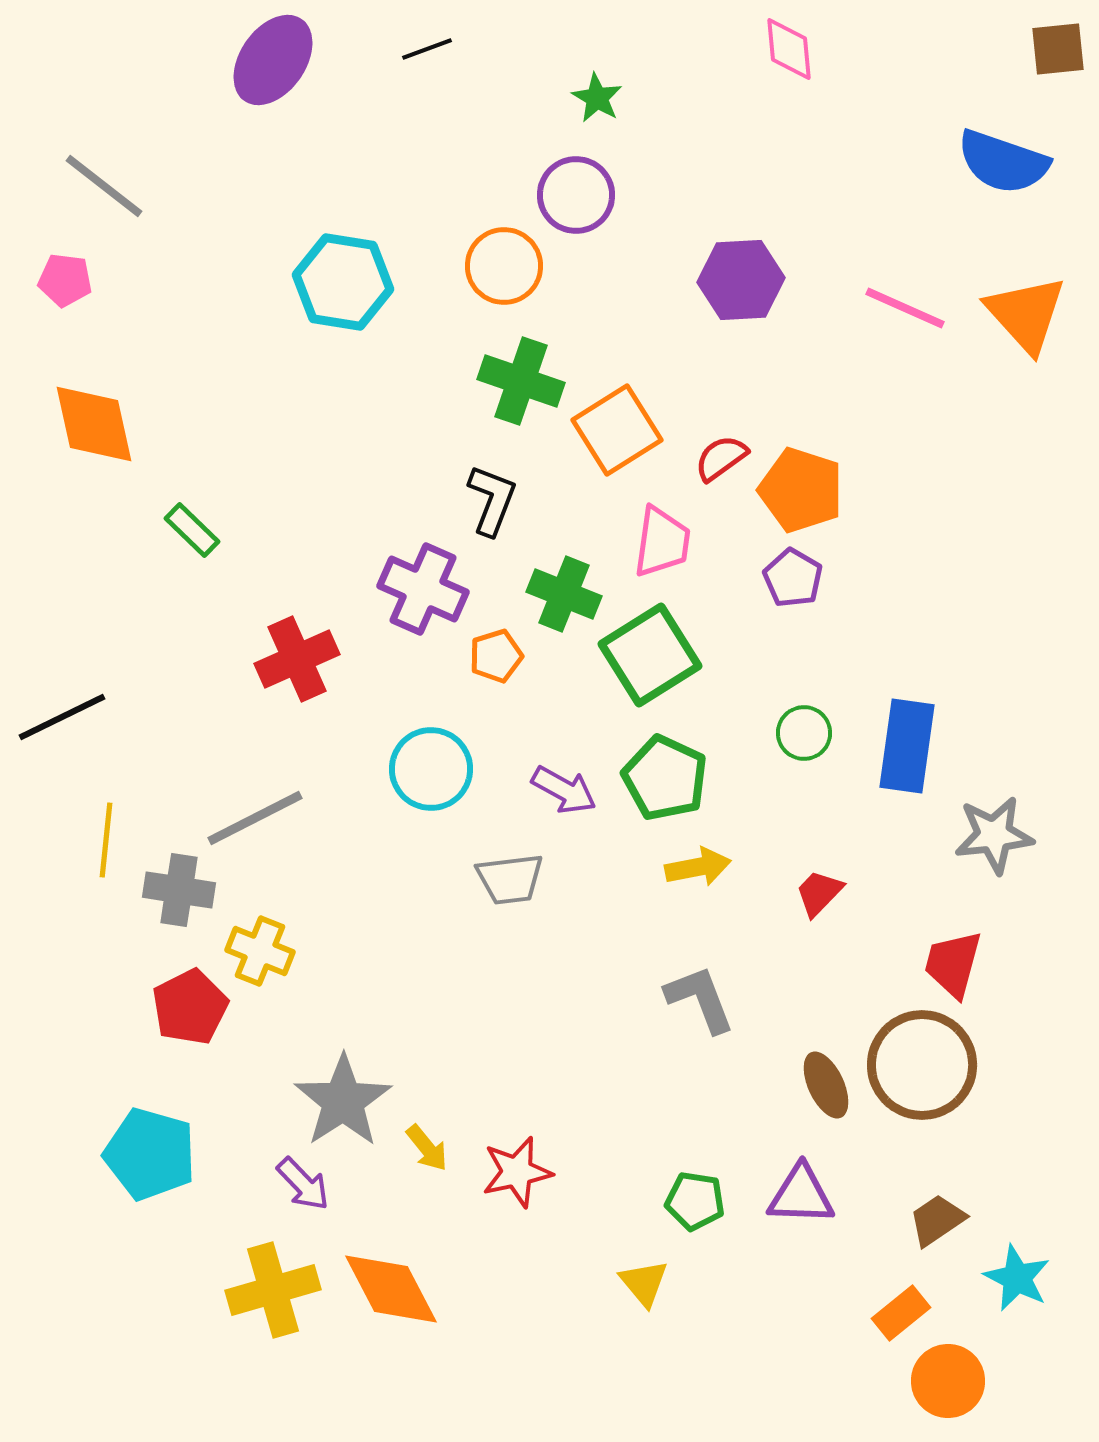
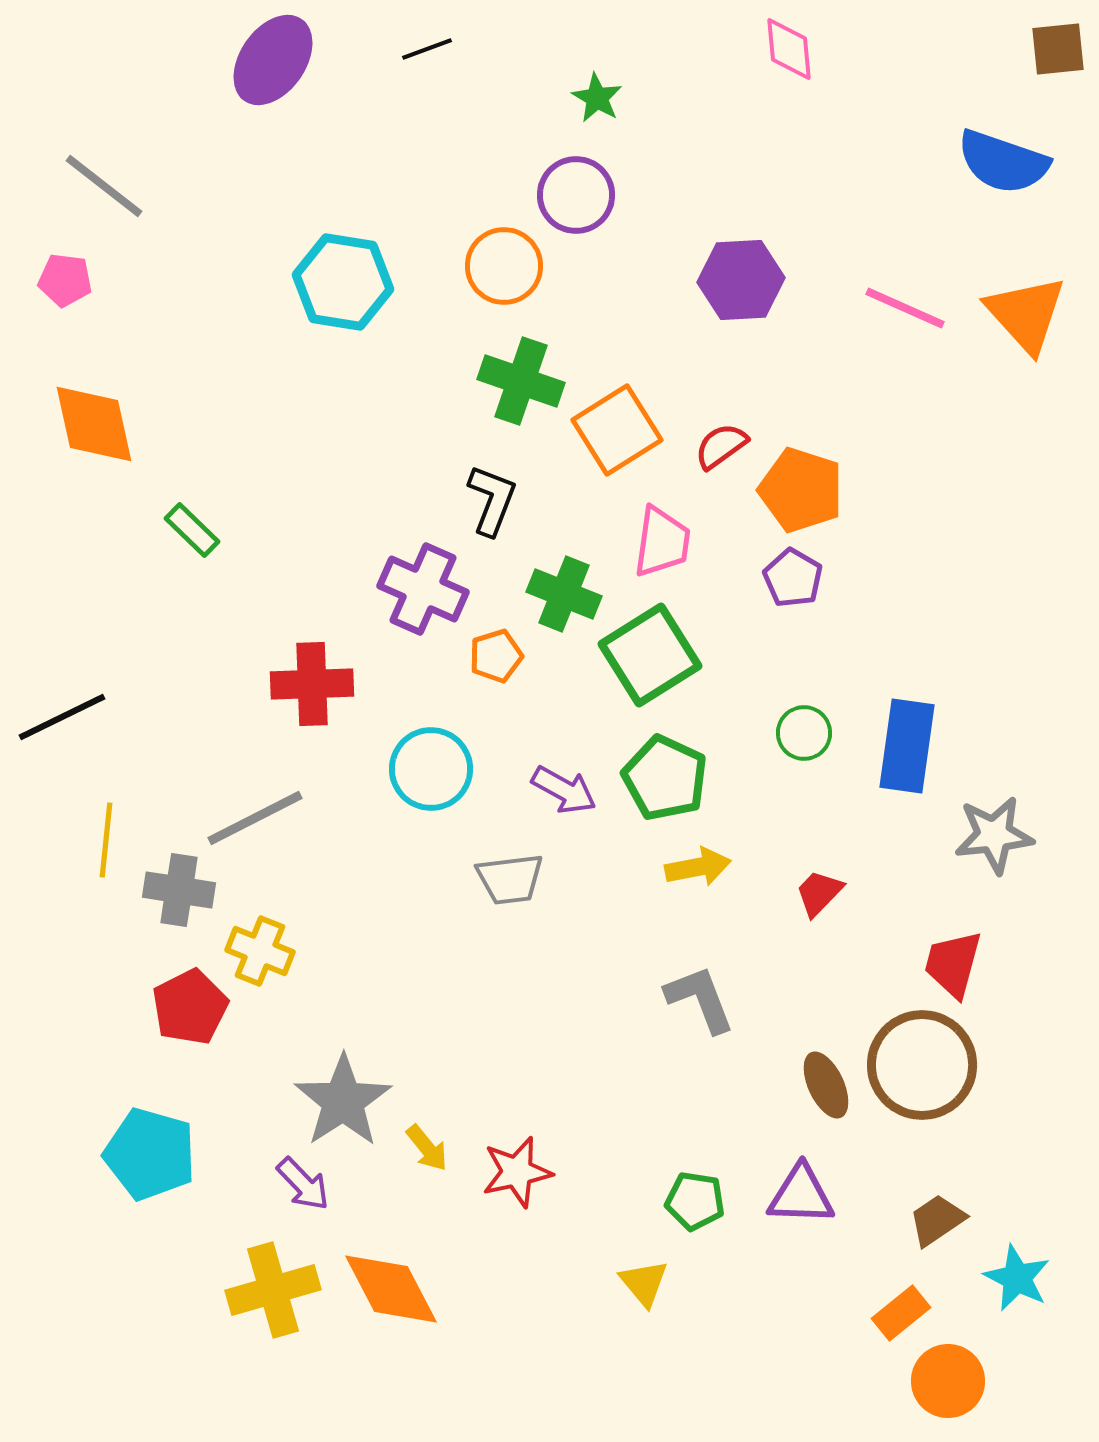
red semicircle at (721, 458): moved 12 px up
red cross at (297, 659): moved 15 px right, 25 px down; rotated 22 degrees clockwise
